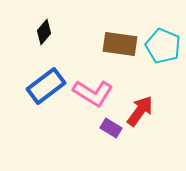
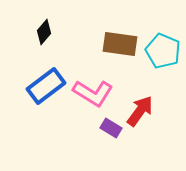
cyan pentagon: moved 5 px down
